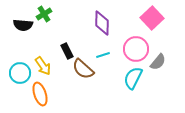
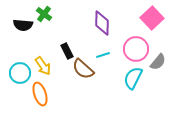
green cross: rotated 21 degrees counterclockwise
